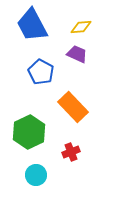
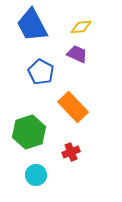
green hexagon: rotated 8 degrees clockwise
